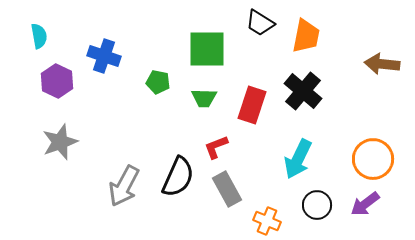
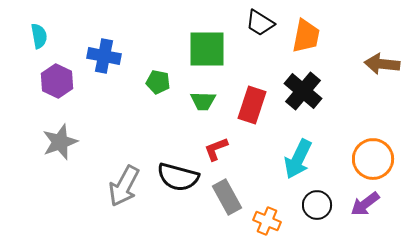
blue cross: rotated 8 degrees counterclockwise
green trapezoid: moved 1 px left, 3 px down
red L-shape: moved 2 px down
black semicircle: rotated 81 degrees clockwise
gray rectangle: moved 8 px down
